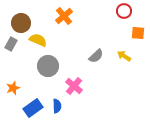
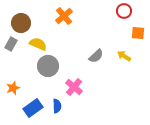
yellow semicircle: moved 4 px down
pink cross: moved 1 px down
